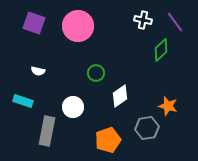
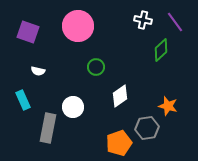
purple square: moved 6 px left, 9 px down
green circle: moved 6 px up
cyan rectangle: moved 1 px up; rotated 48 degrees clockwise
gray rectangle: moved 1 px right, 3 px up
orange pentagon: moved 11 px right, 3 px down
